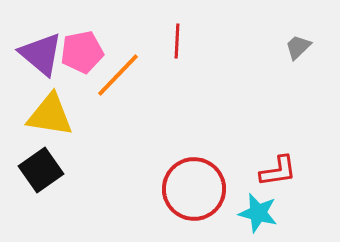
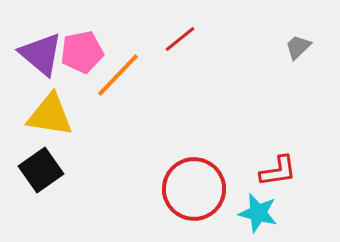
red line: moved 3 px right, 2 px up; rotated 48 degrees clockwise
